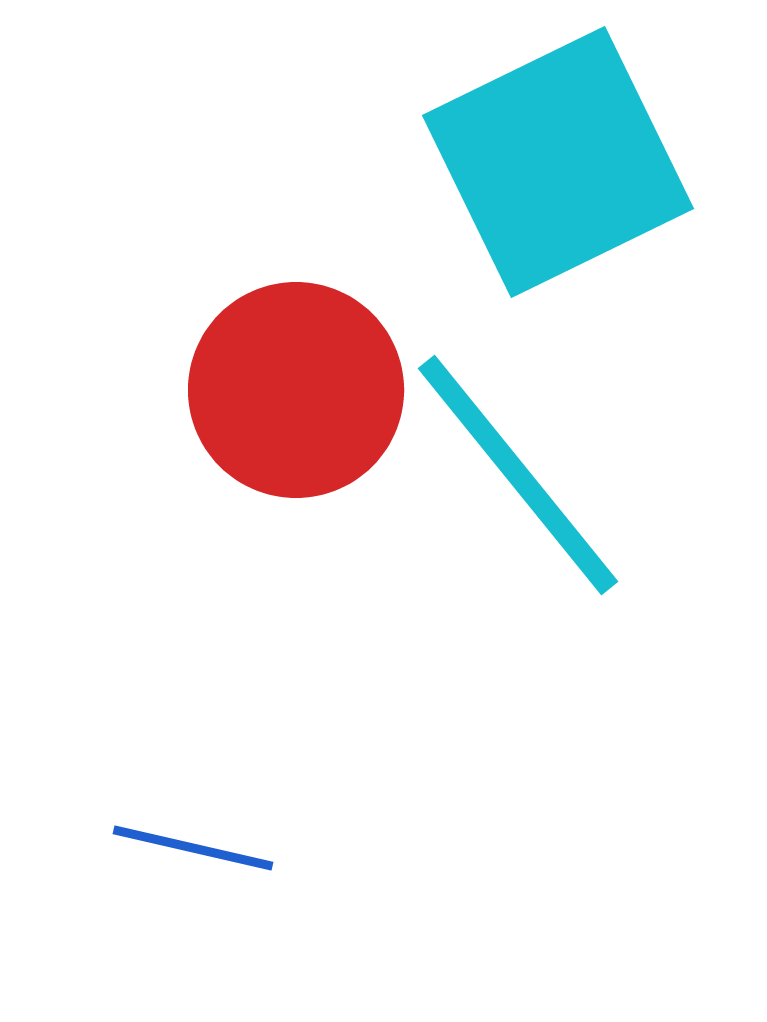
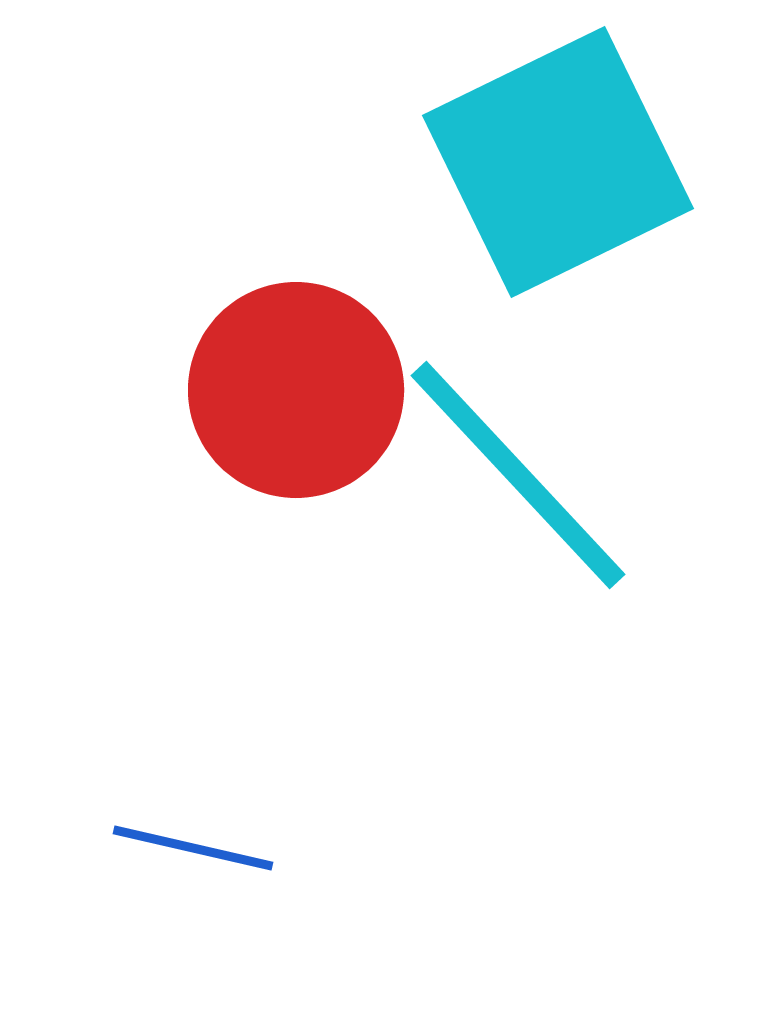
cyan line: rotated 4 degrees counterclockwise
